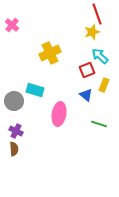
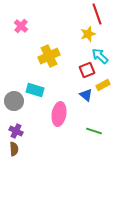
pink cross: moved 9 px right, 1 px down
yellow star: moved 4 px left, 2 px down
yellow cross: moved 1 px left, 3 px down
yellow rectangle: moved 1 px left; rotated 40 degrees clockwise
green line: moved 5 px left, 7 px down
